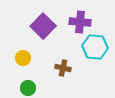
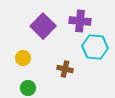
purple cross: moved 1 px up
brown cross: moved 2 px right, 1 px down
